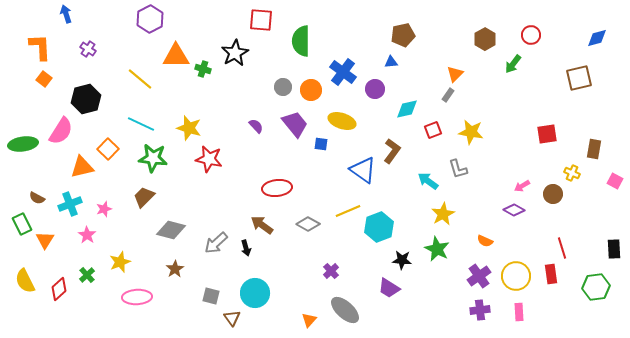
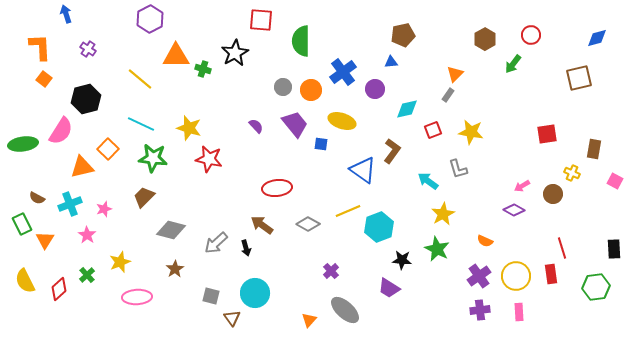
blue cross at (343, 72): rotated 16 degrees clockwise
